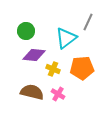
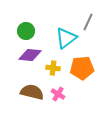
purple diamond: moved 4 px left
yellow cross: moved 1 px up; rotated 16 degrees counterclockwise
